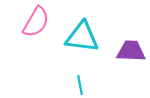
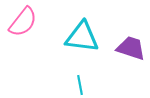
pink semicircle: moved 13 px left; rotated 8 degrees clockwise
purple trapezoid: moved 3 px up; rotated 16 degrees clockwise
